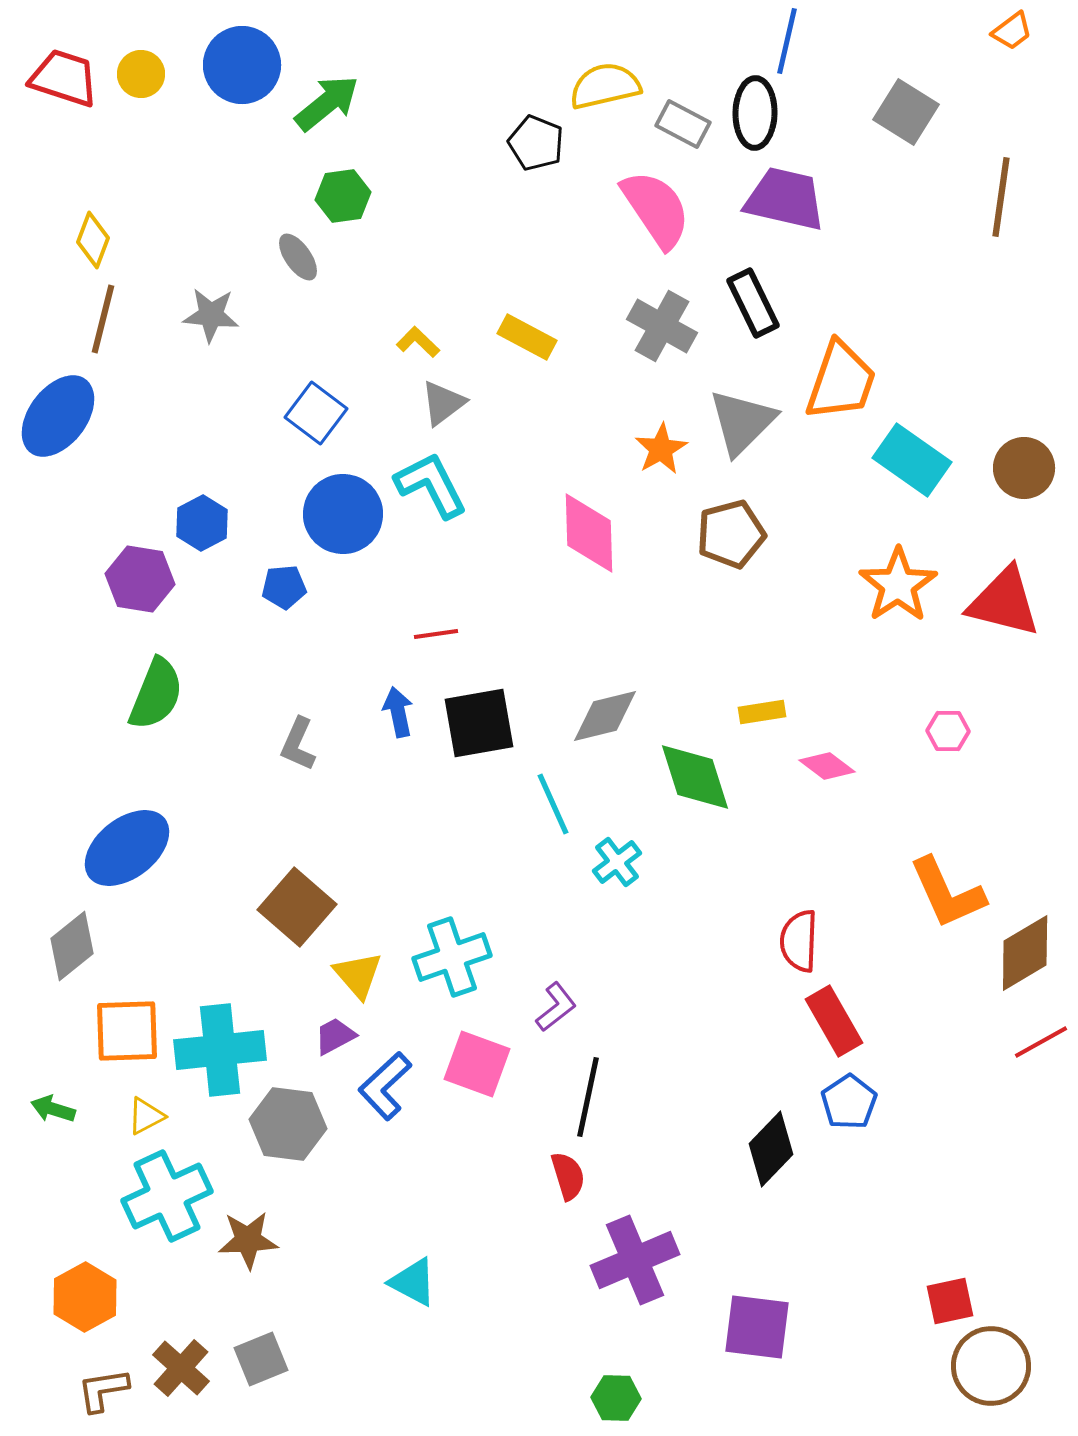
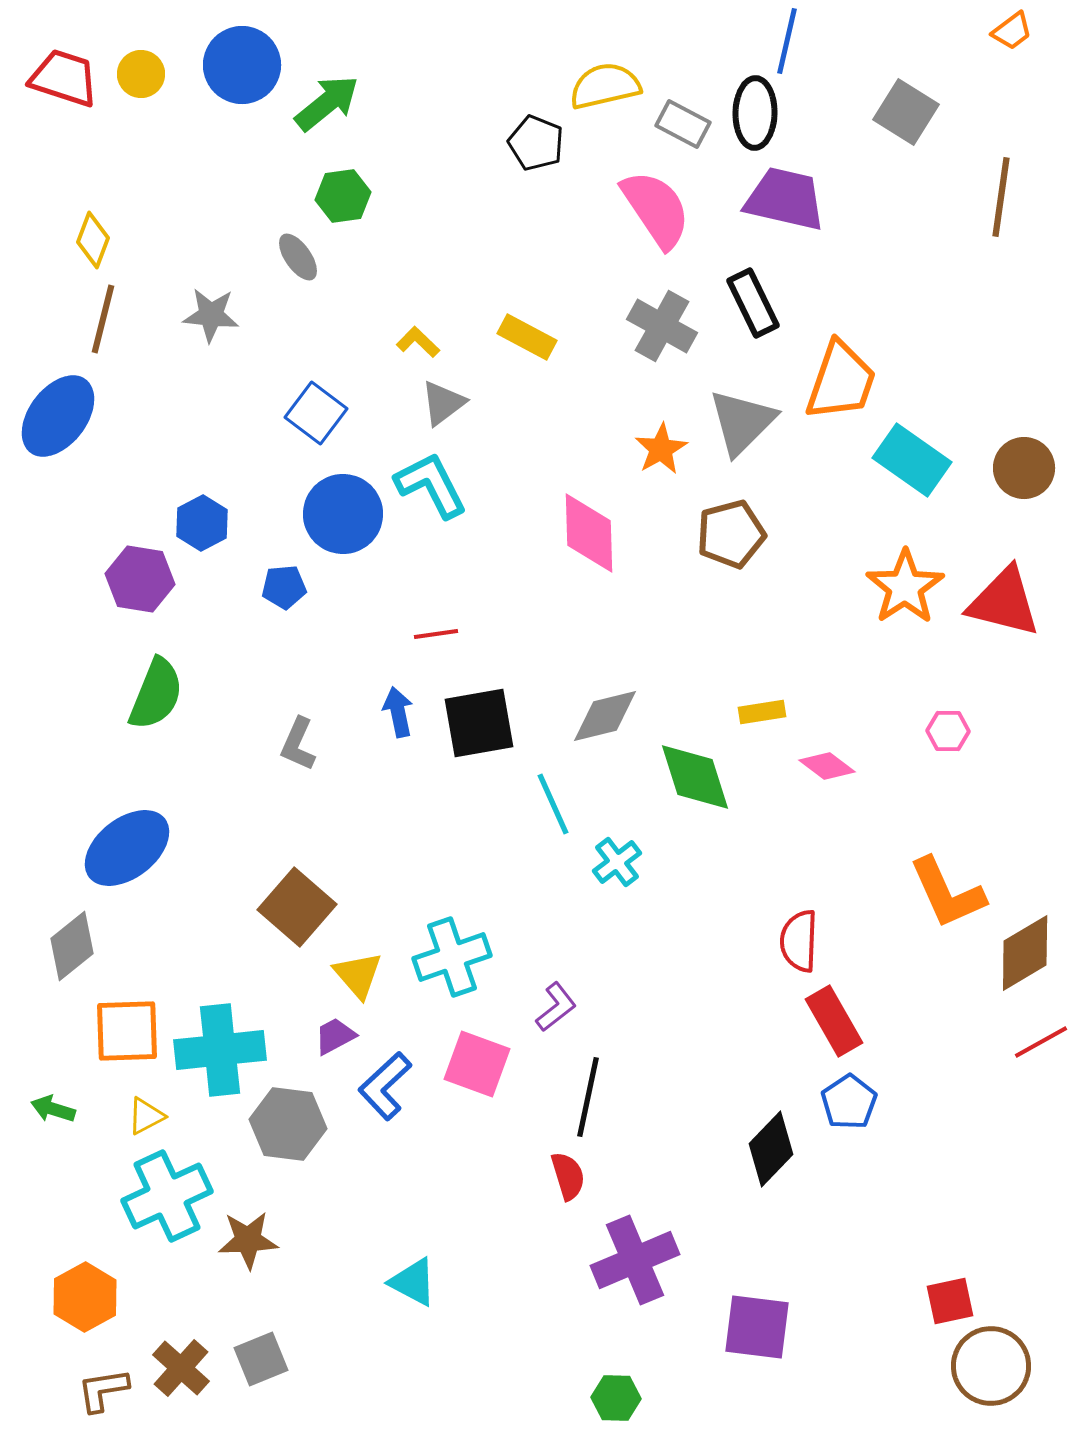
orange star at (898, 585): moved 7 px right, 2 px down
